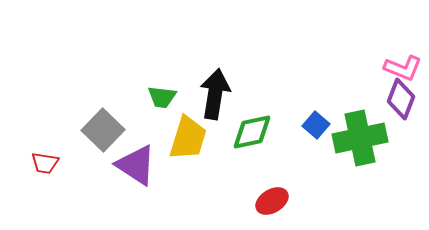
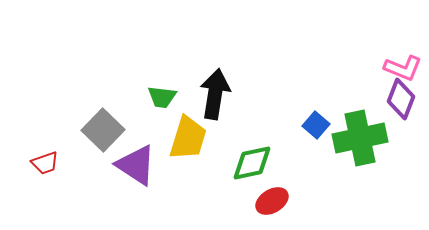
green diamond: moved 31 px down
red trapezoid: rotated 28 degrees counterclockwise
